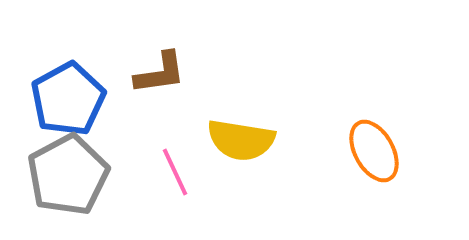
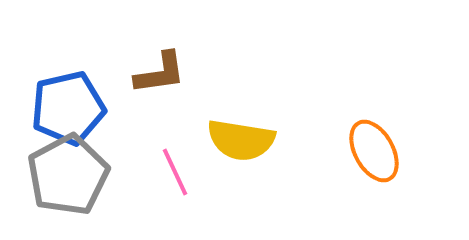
blue pentagon: moved 9 px down; rotated 16 degrees clockwise
